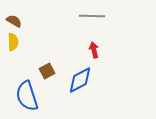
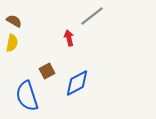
gray line: rotated 40 degrees counterclockwise
yellow semicircle: moved 1 px left, 1 px down; rotated 12 degrees clockwise
red arrow: moved 25 px left, 12 px up
blue diamond: moved 3 px left, 3 px down
